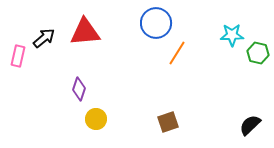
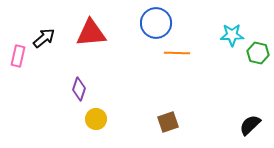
red triangle: moved 6 px right, 1 px down
orange line: rotated 60 degrees clockwise
